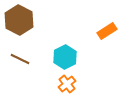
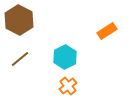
brown line: rotated 66 degrees counterclockwise
orange cross: moved 1 px right, 2 px down
